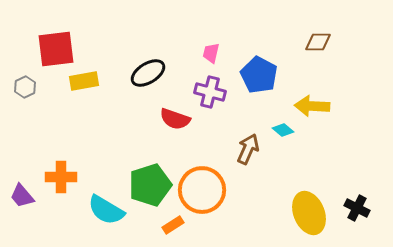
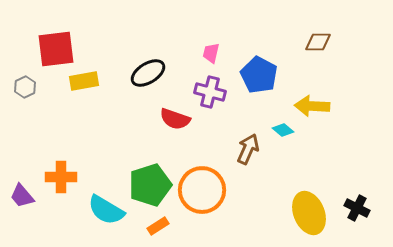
orange rectangle: moved 15 px left, 1 px down
